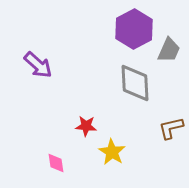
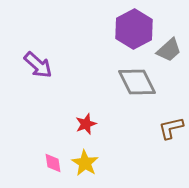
gray trapezoid: rotated 24 degrees clockwise
gray diamond: moved 2 px right, 1 px up; rotated 24 degrees counterclockwise
red star: moved 2 px up; rotated 25 degrees counterclockwise
yellow star: moved 27 px left, 11 px down
pink diamond: moved 3 px left
